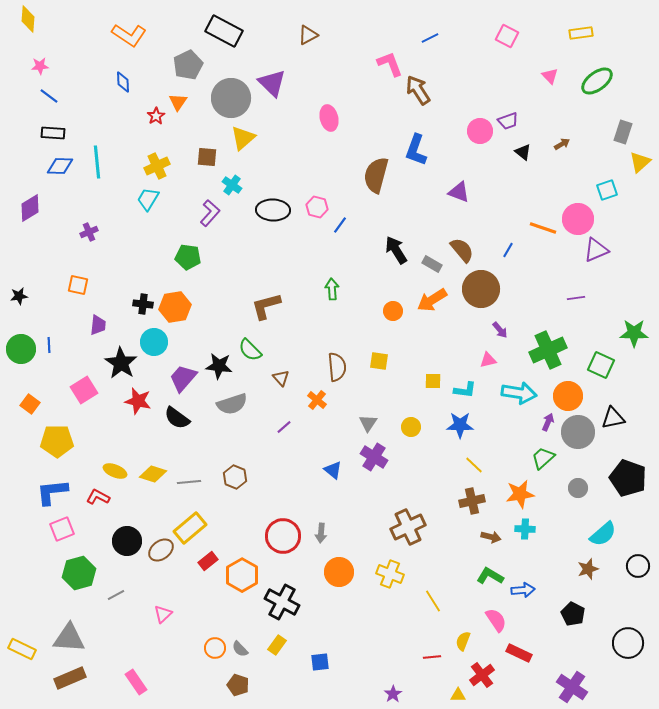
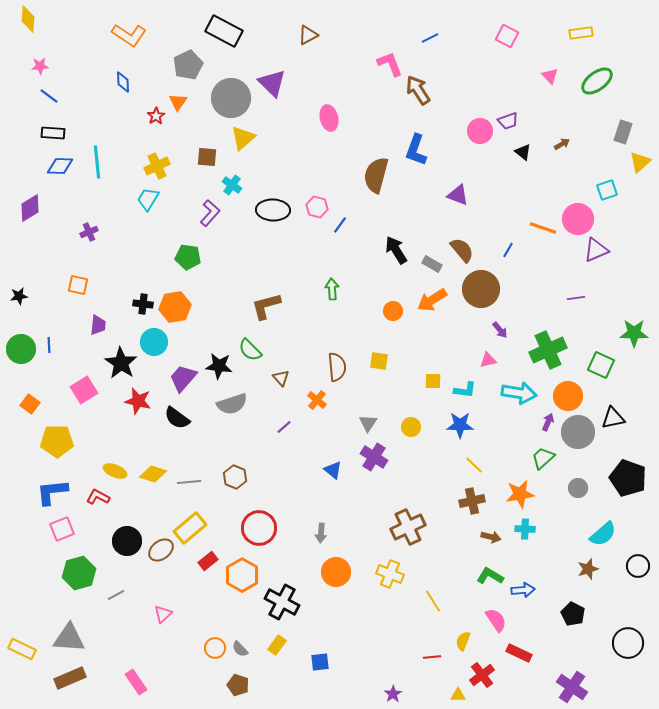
purple triangle at (459, 192): moved 1 px left, 3 px down
red circle at (283, 536): moved 24 px left, 8 px up
orange circle at (339, 572): moved 3 px left
